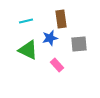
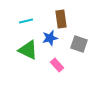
gray square: rotated 24 degrees clockwise
